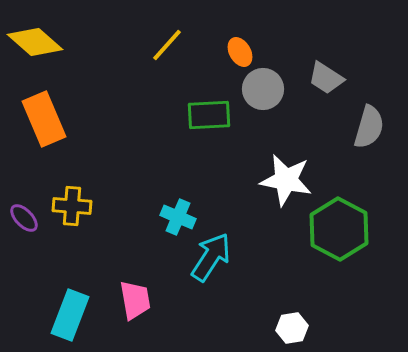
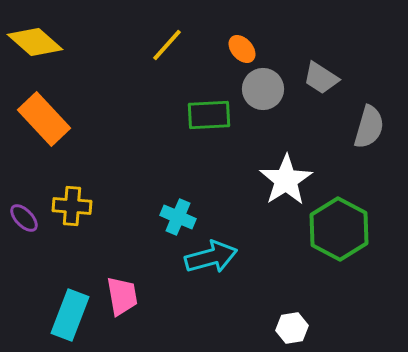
orange ellipse: moved 2 px right, 3 px up; rotated 12 degrees counterclockwise
gray trapezoid: moved 5 px left
orange rectangle: rotated 20 degrees counterclockwise
white star: rotated 28 degrees clockwise
cyan arrow: rotated 42 degrees clockwise
pink trapezoid: moved 13 px left, 4 px up
